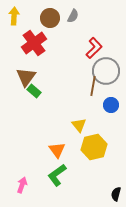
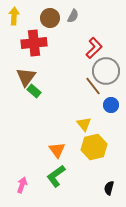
red cross: rotated 30 degrees clockwise
brown line: rotated 48 degrees counterclockwise
yellow triangle: moved 5 px right, 1 px up
green L-shape: moved 1 px left, 1 px down
black semicircle: moved 7 px left, 6 px up
